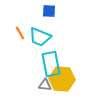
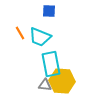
yellow hexagon: moved 2 px down
